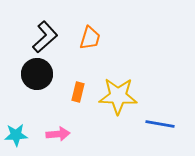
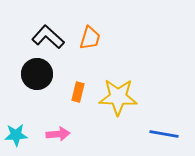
black L-shape: moved 3 px right; rotated 96 degrees counterclockwise
yellow star: moved 1 px down
blue line: moved 4 px right, 10 px down
